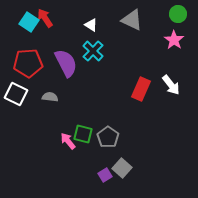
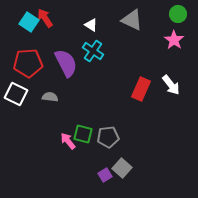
cyan cross: rotated 10 degrees counterclockwise
gray pentagon: rotated 30 degrees clockwise
